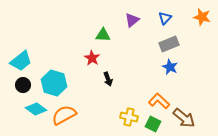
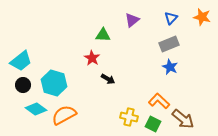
blue triangle: moved 6 px right
black arrow: rotated 40 degrees counterclockwise
brown arrow: moved 1 px left, 1 px down
